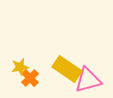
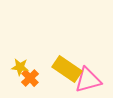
yellow star: rotated 18 degrees clockwise
